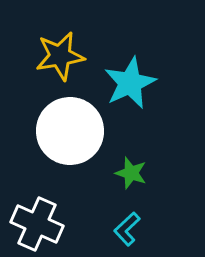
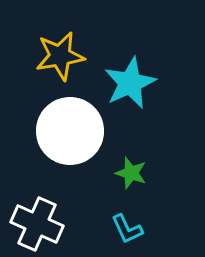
cyan L-shape: rotated 72 degrees counterclockwise
